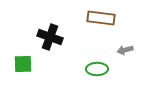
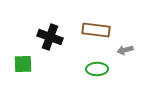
brown rectangle: moved 5 px left, 12 px down
